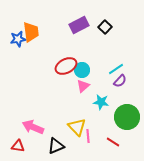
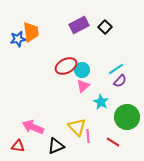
cyan star: rotated 21 degrees clockwise
